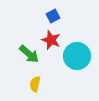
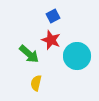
yellow semicircle: moved 1 px right, 1 px up
